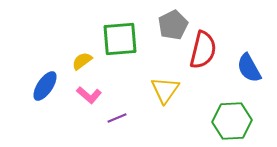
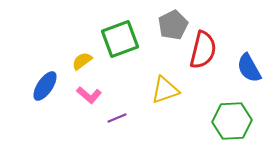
green square: rotated 15 degrees counterclockwise
yellow triangle: rotated 36 degrees clockwise
